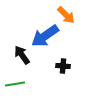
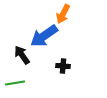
orange arrow: moved 3 px left, 1 px up; rotated 72 degrees clockwise
blue arrow: moved 1 px left
green line: moved 1 px up
